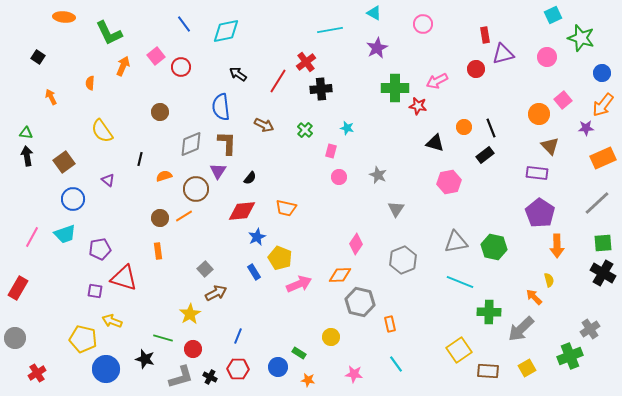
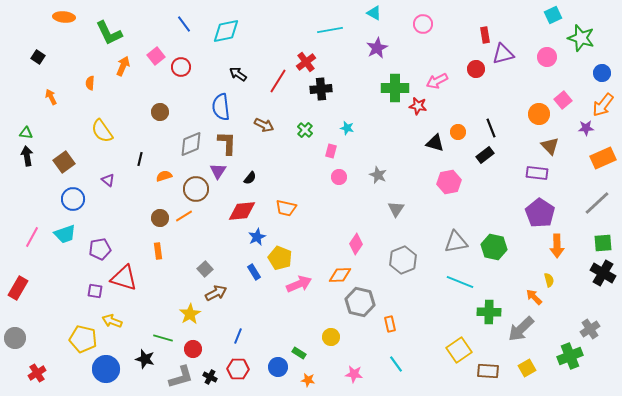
orange circle at (464, 127): moved 6 px left, 5 px down
